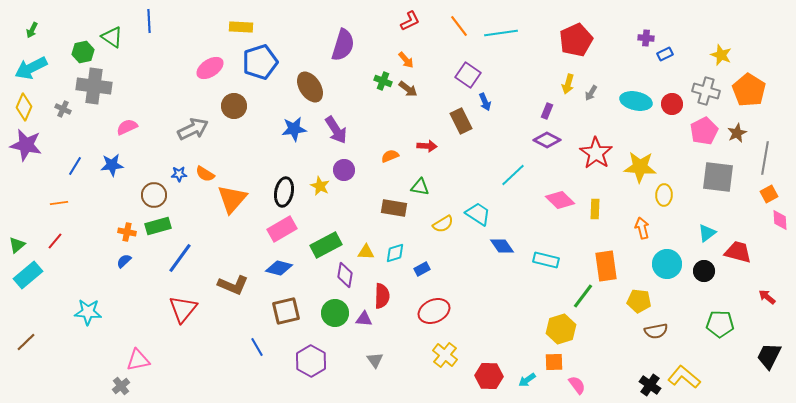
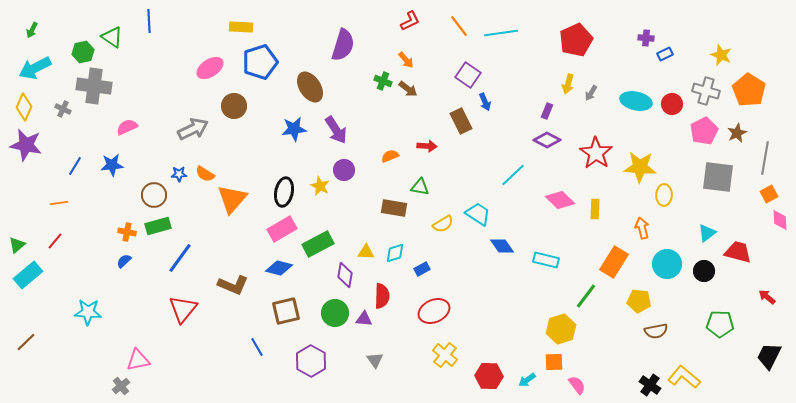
cyan arrow at (31, 68): moved 4 px right
green rectangle at (326, 245): moved 8 px left, 1 px up
orange rectangle at (606, 266): moved 8 px right, 4 px up; rotated 40 degrees clockwise
green line at (583, 296): moved 3 px right
